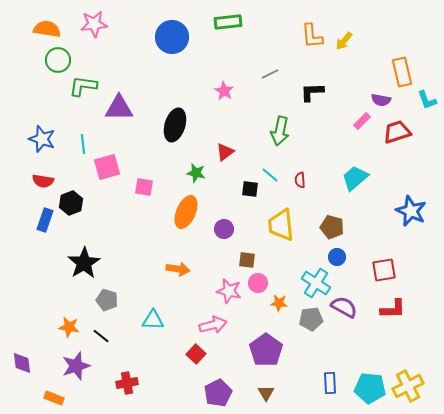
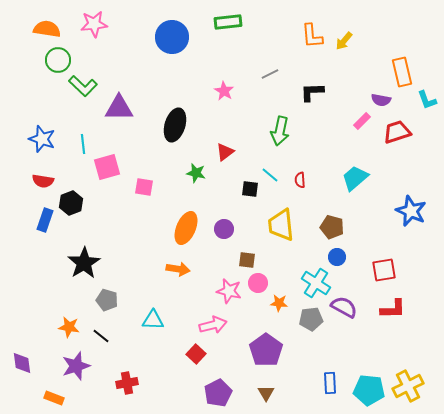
green L-shape at (83, 86): rotated 144 degrees counterclockwise
orange ellipse at (186, 212): moved 16 px down
cyan pentagon at (370, 388): moved 1 px left, 2 px down
